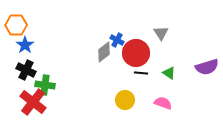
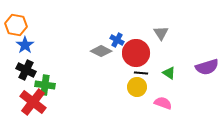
orange hexagon: rotated 10 degrees clockwise
gray diamond: moved 3 px left, 1 px up; rotated 65 degrees clockwise
yellow circle: moved 12 px right, 13 px up
